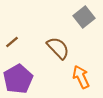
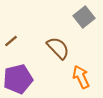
brown line: moved 1 px left, 1 px up
purple pentagon: rotated 16 degrees clockwise
